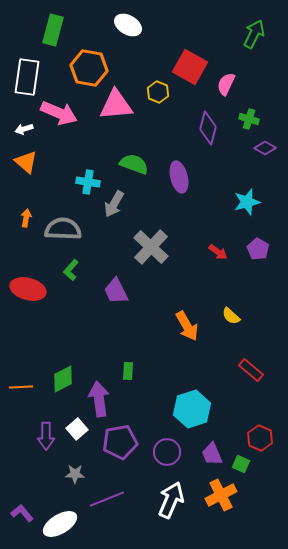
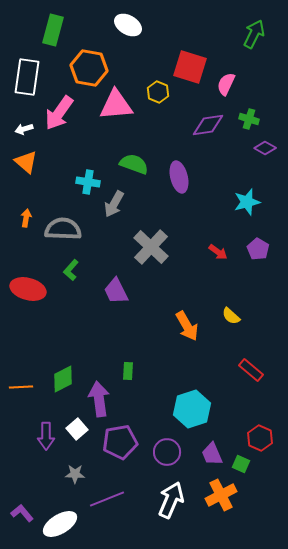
red square at (190, 67): rotated 12 degrees counterclockwise
pink arrow at (59, 113): rotated 102 degrees clockwise
purple diamond at (208, 128): moved 3 px up; rotated 68 degrees clockwise
